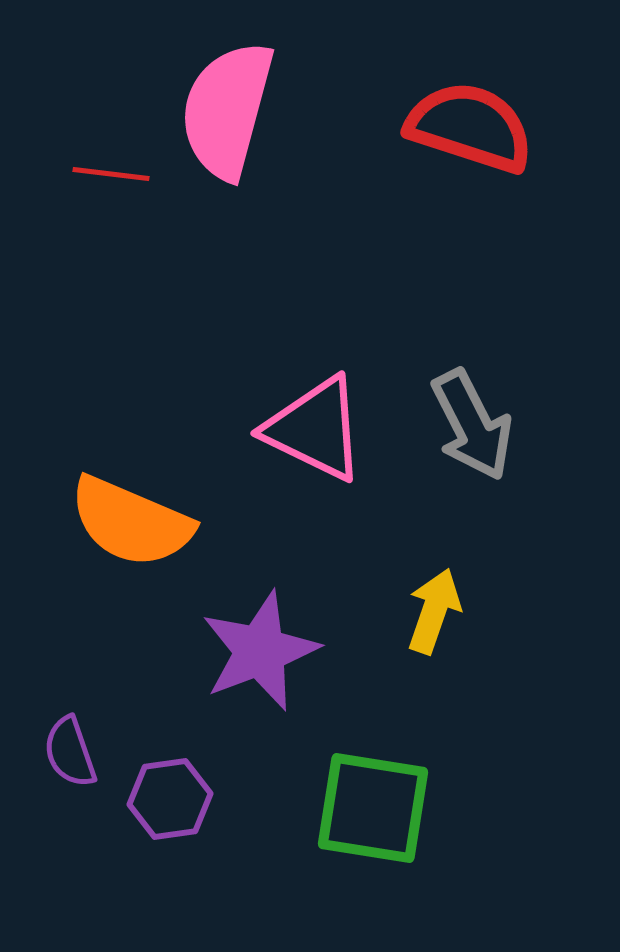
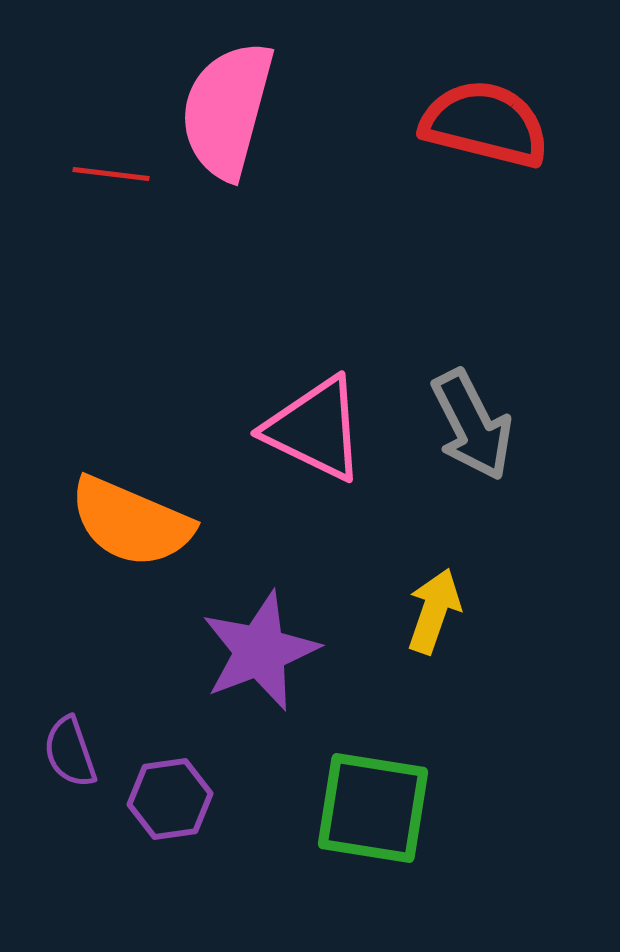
red semicircle: moved 15 px right, 3 px up; rotated 4 degrees counterclockwise
